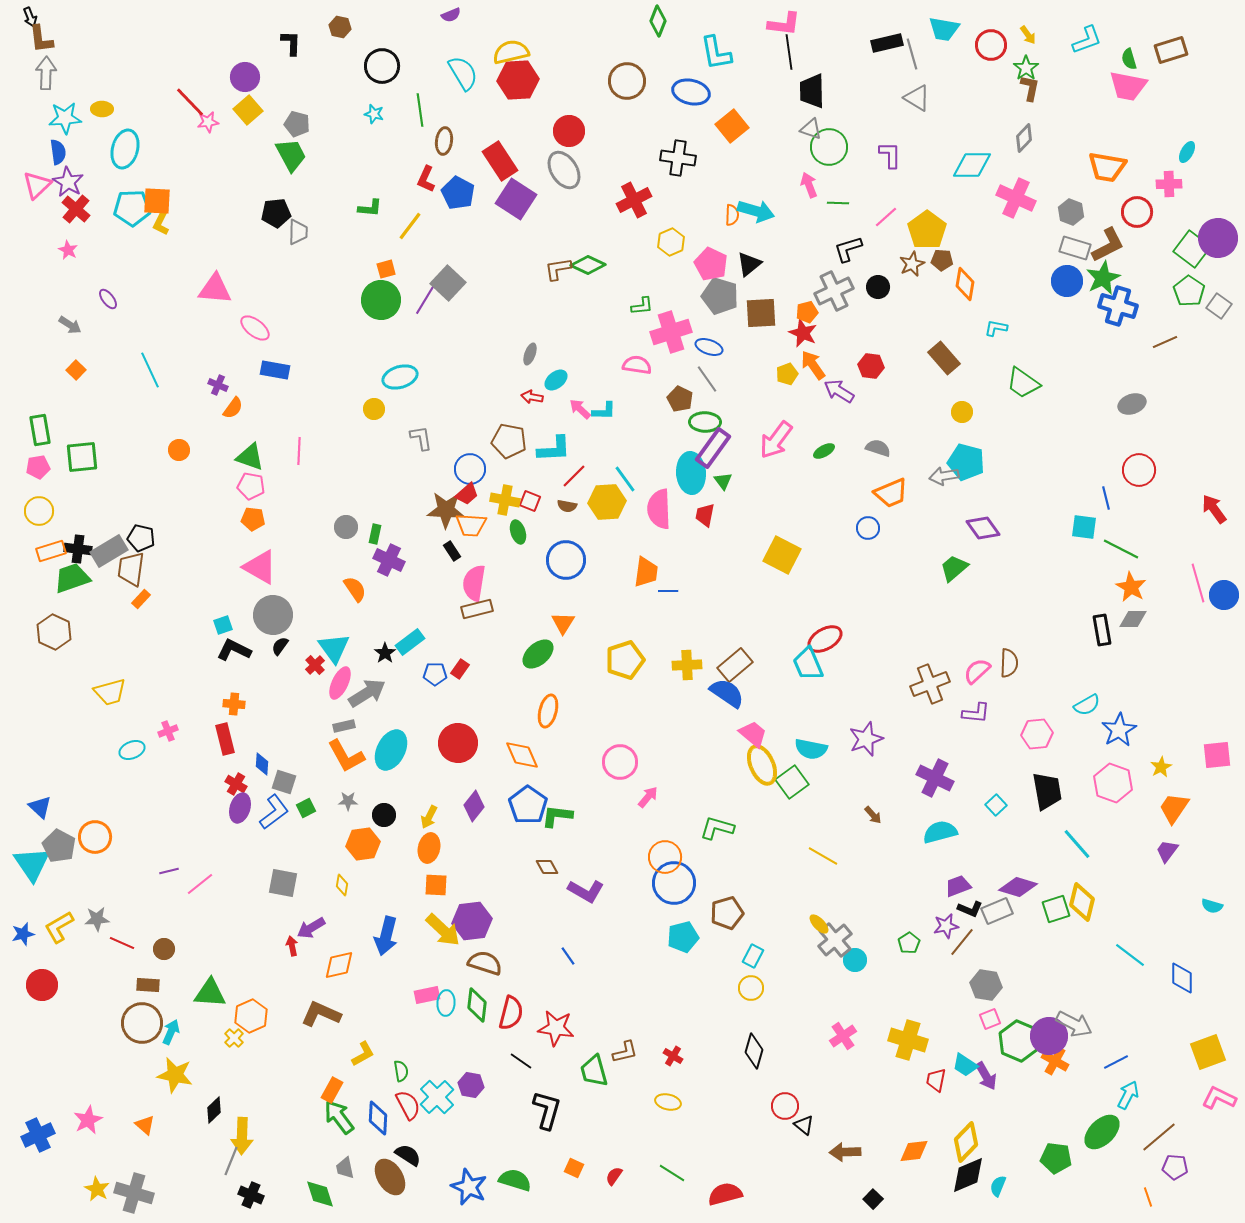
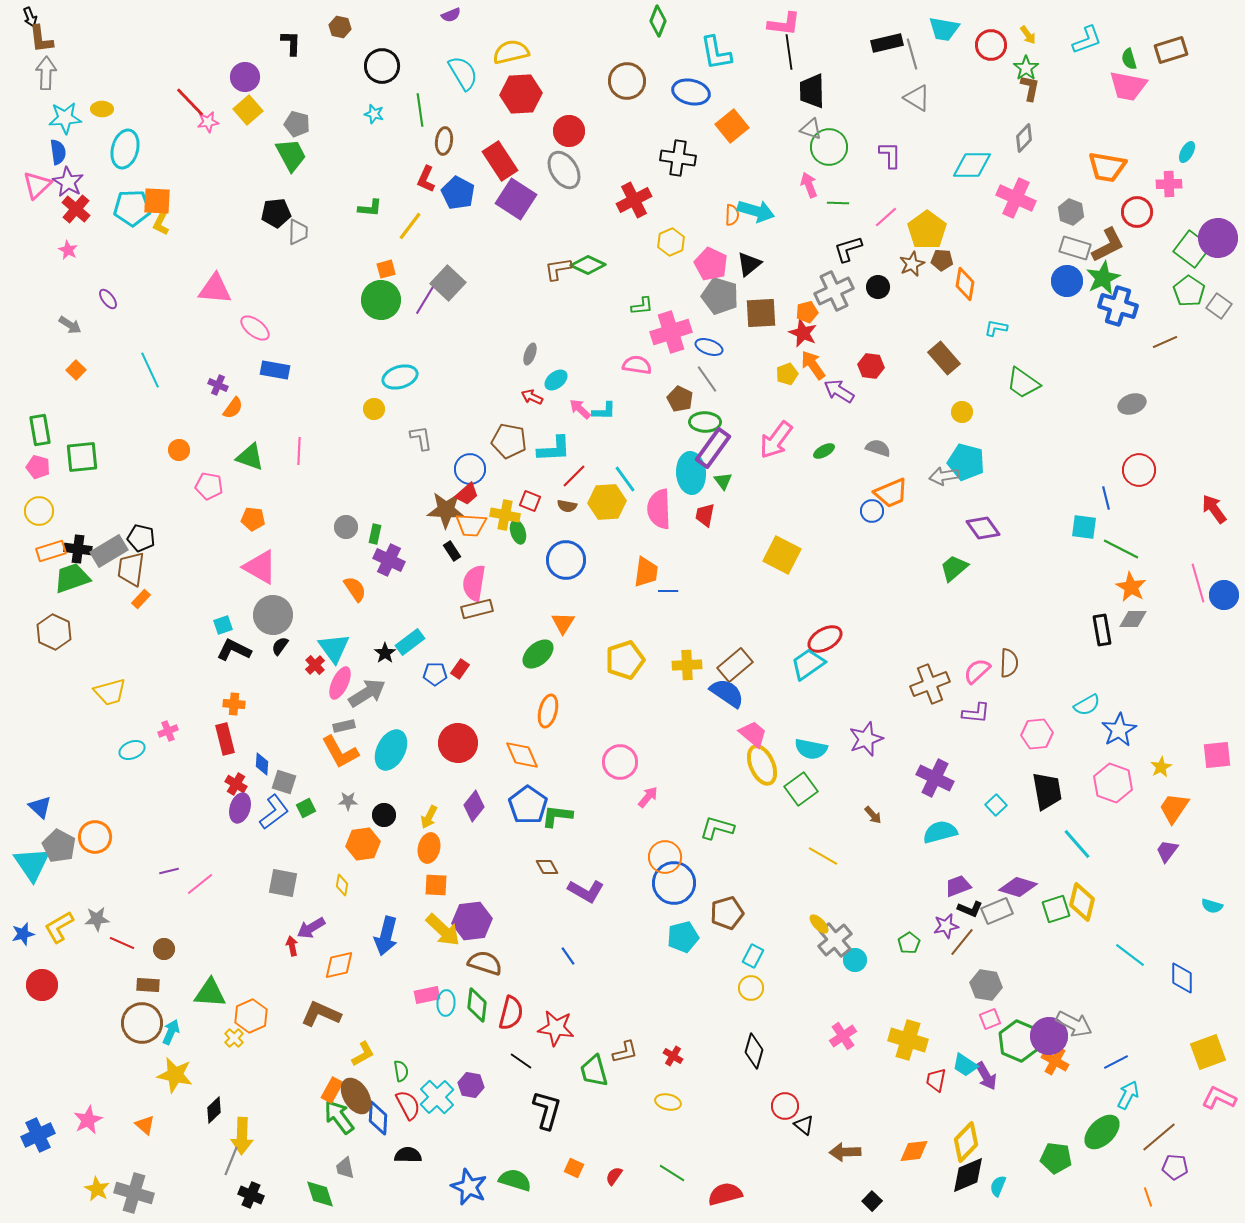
red hexagon at (518, 80): moved 3 px right, 14 px down
red arrow at (532, 397): rotated 15 degrees clockwise
pink pentagon at (38, 467): rotated 25 degrees clockwise
pink pentagon at (251, 486): moved 42 px left
yellow cross at (505, 500): moved 15 px down
blue circle at (868, 528): moved 4 px right, 17 px up
cyan trapezoid at (808, 664): rotated 78 degrees clockwise
orange L-shape at (346, 756): moved 6 px left, 4 px up
green square at (792, 782): moved 9 px right, 7 px down
black semicircle at (408, 1155): rotated 32 degrees counterclockwise
brown ellipse at (390, 1177): moved 34 px left, 81 px up
black square at (873, 1199): moved 1 px left, 2 px down
